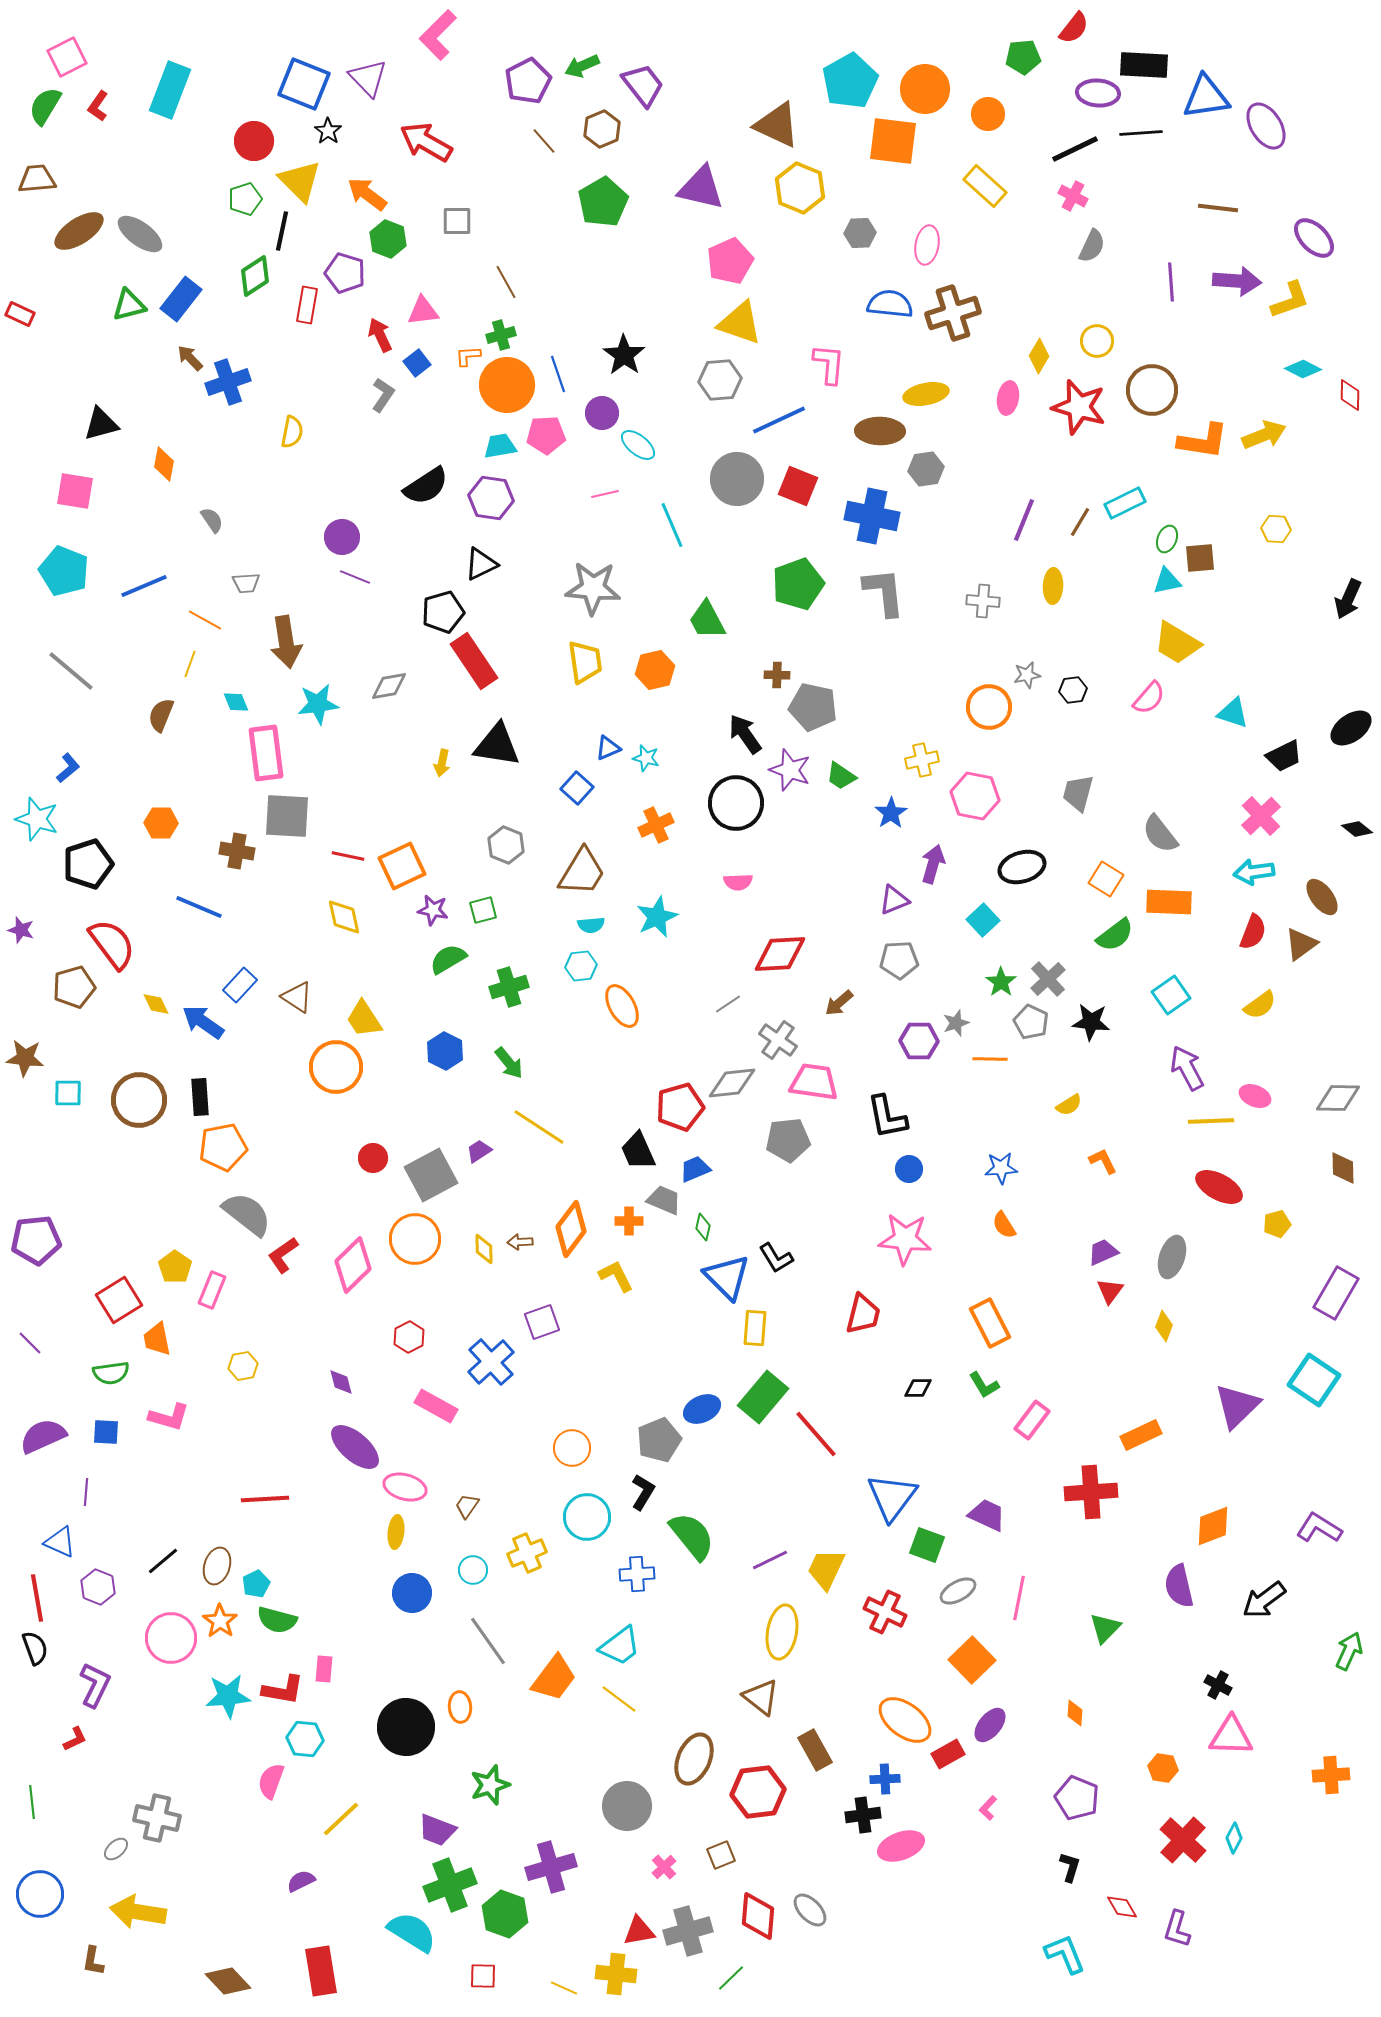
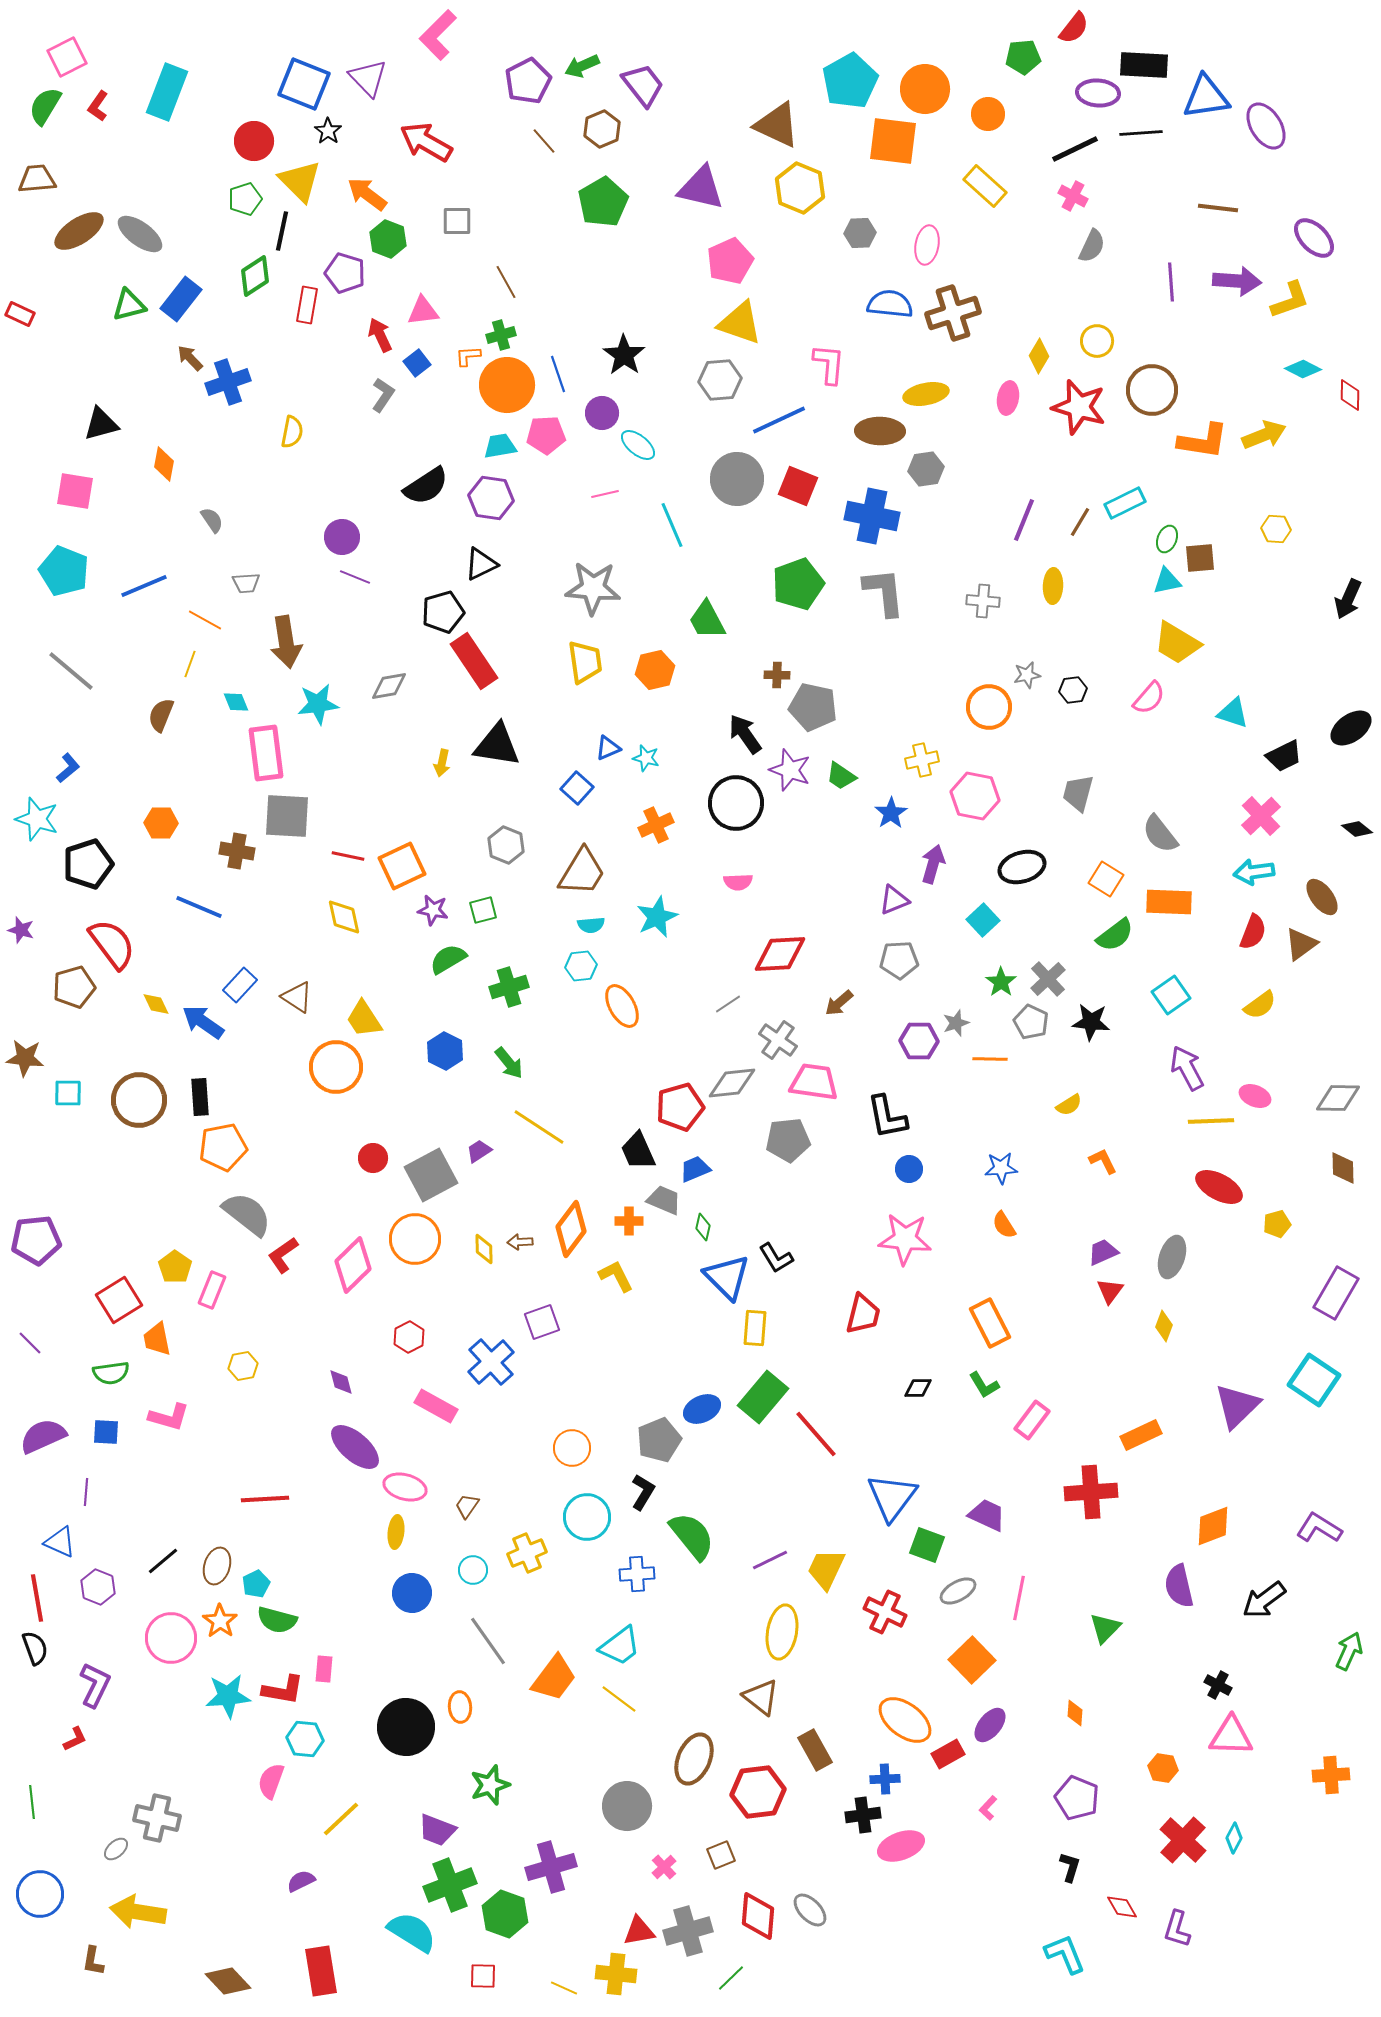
cyan rectangle at (170, 90): moved 3 px left, 2 px down
